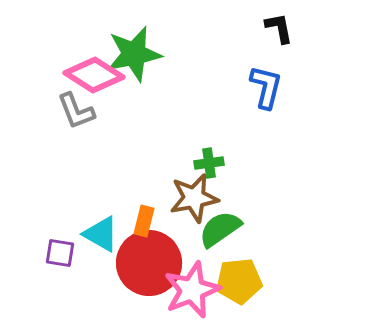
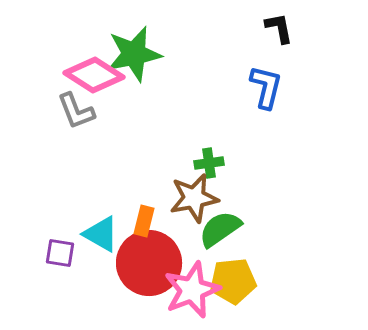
yellow pentagon: moved 6 px left
